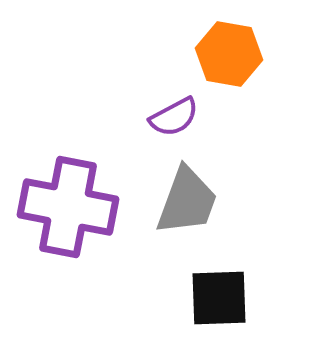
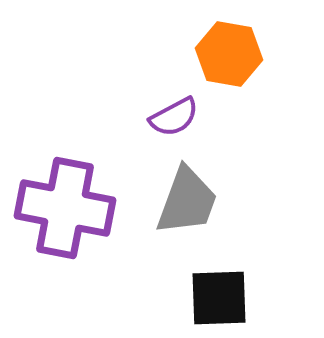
purple cross: moved 3 px left, 1 px down
